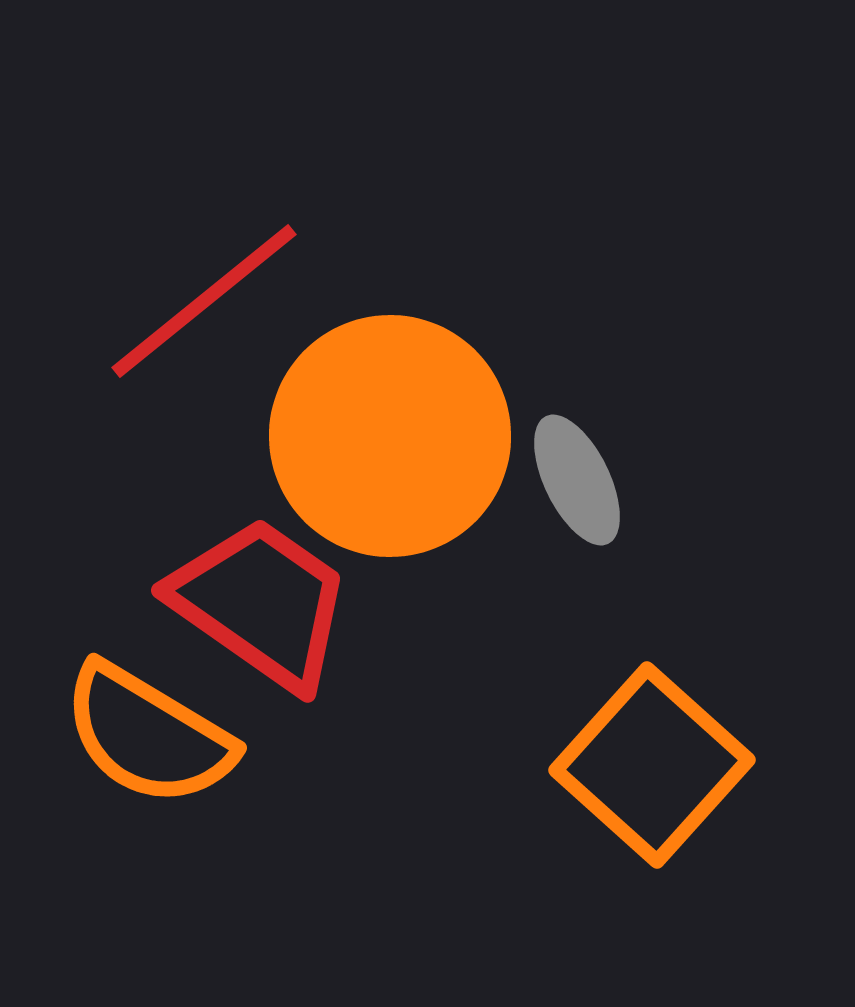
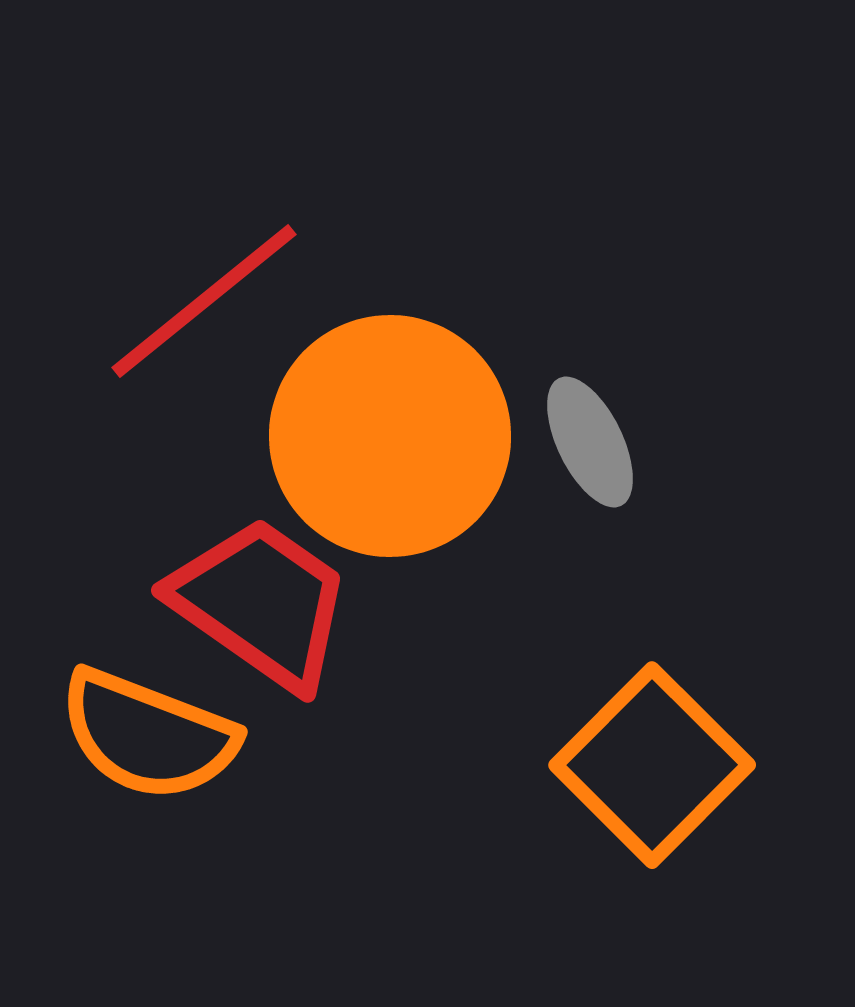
gray ellipse: moved 13 px right, 38 px up
orange semicircle: rotated 10 degrees counterclockwise
orange square: rotated 3 degrees clockwise
